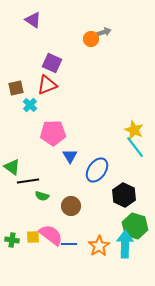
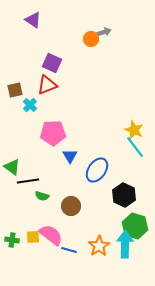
brown square: moved 1 px left, 2 px down
blue line: moved 6 px down; rotated 14 degrees clockwise
